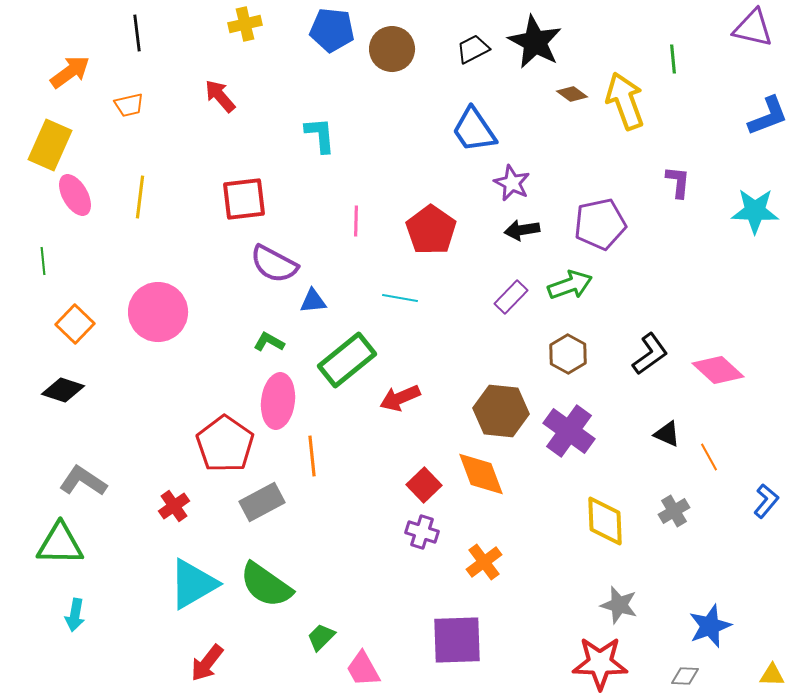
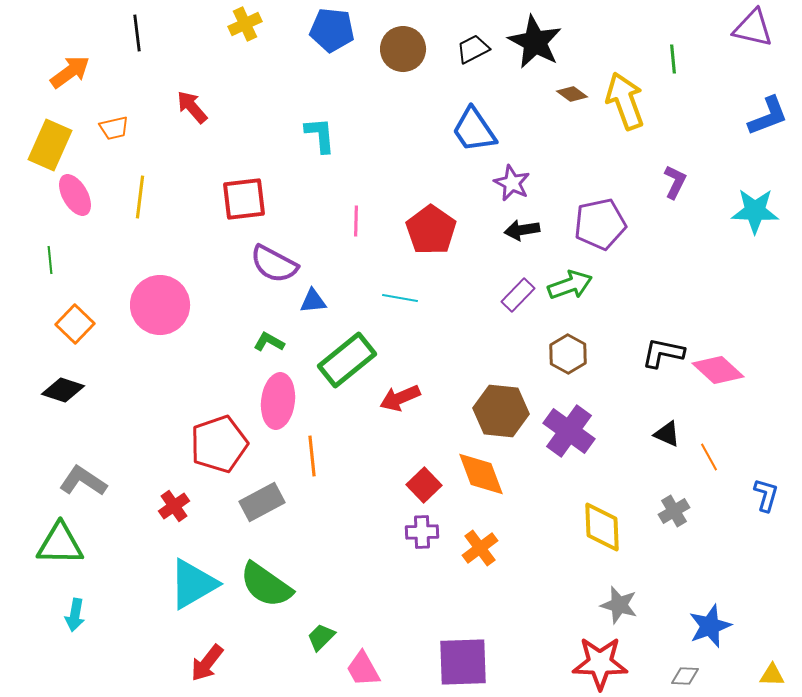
yellow cross at (245, 24): rotated 12 degrees counterclockwise
brown circle at (392, 49): moved 11 px right
red arrow at (220, 96): moved 28 px left, 11 px down
orange trapezoid at (129, 105): moved 15 px left, 23 px down
purple L-shape at (678, 182): moved 3 px left; rotated 20 degrees clockwise
green line at (43, 261): moved 7 px right, 1 px up
purple rectangle at (511, 297): moved 7 px right, 2 px up
pink circle at (158, 312): moved 2 px right, 7 px up
black L-shape at (650, 354): moved 13 px right, 1 px up; rotated 132 degrees counterclockwise
red pentagon at (225, 444): moved 6 px left; rotated 18 degrees clockwise
blue L-shape at (766, 501): moved 6 px up; rotated 24 degrees counterclockwise
yellow diamond at (605, 521): moved 3 px left, 6 px down
purple cross at (422, 532): rotated 20 degrees counterclockwise
orange cross at (484, 562): moved 4 px left, 14 px up
purple square at (457, 640): moved 6 px right, 22 px down
